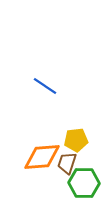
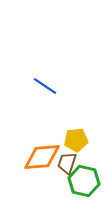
green hexagon: moved 2 px up; rotated 12 degrees clockwise
